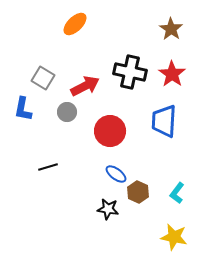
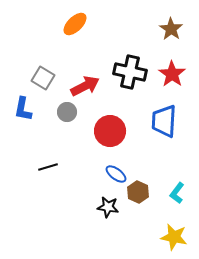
black star: moved 2 px up
